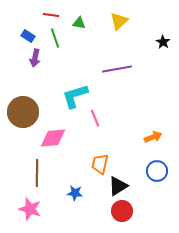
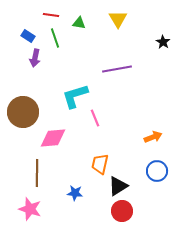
yellow triangle: moved 1 px left, 2 px up; rotated 18 degrees counterclockwise
